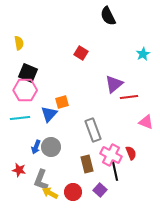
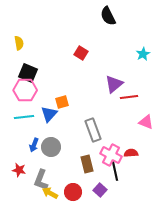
cyan line: moved 4 px right, 1 px up
blue arrow: moved 2 px left, 2 px up
red semicircle: rotated 72 degrees counterclockwise
